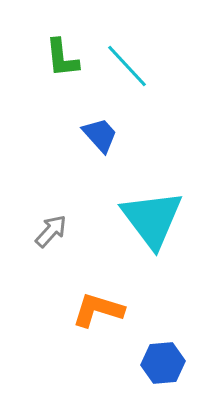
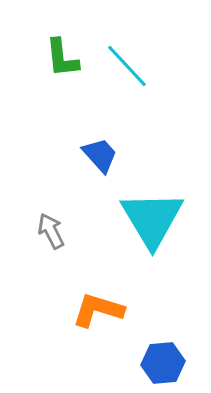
blue trapezoid: moved 20 px down
cyan triangle: rotated 6 degrees clockwise
gray arrow: rotated 69 degrees counterclockwise
